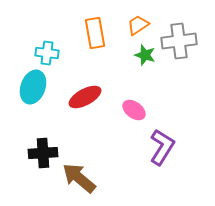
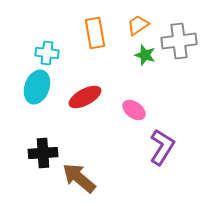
cyan ellipse: moved 4 px right
